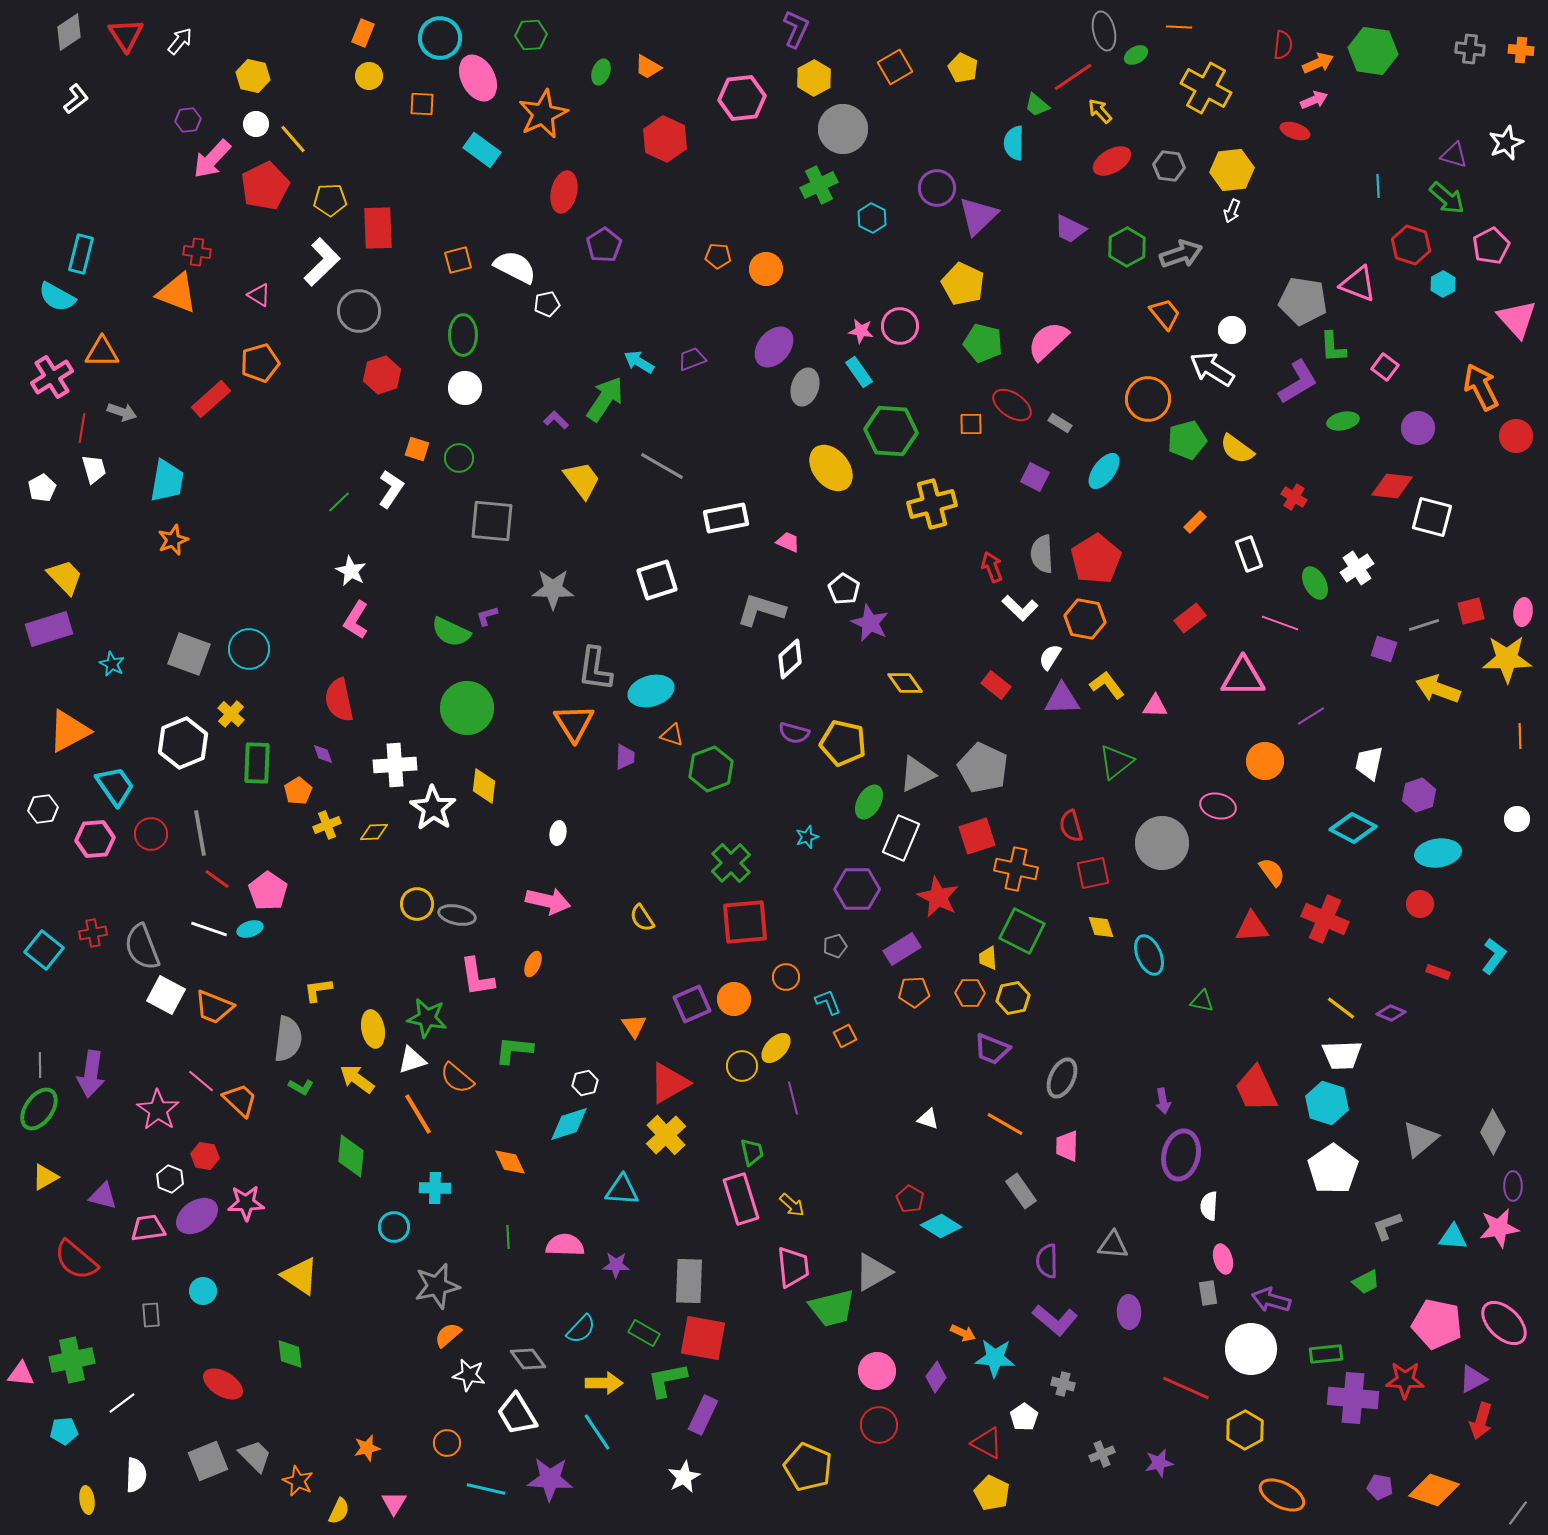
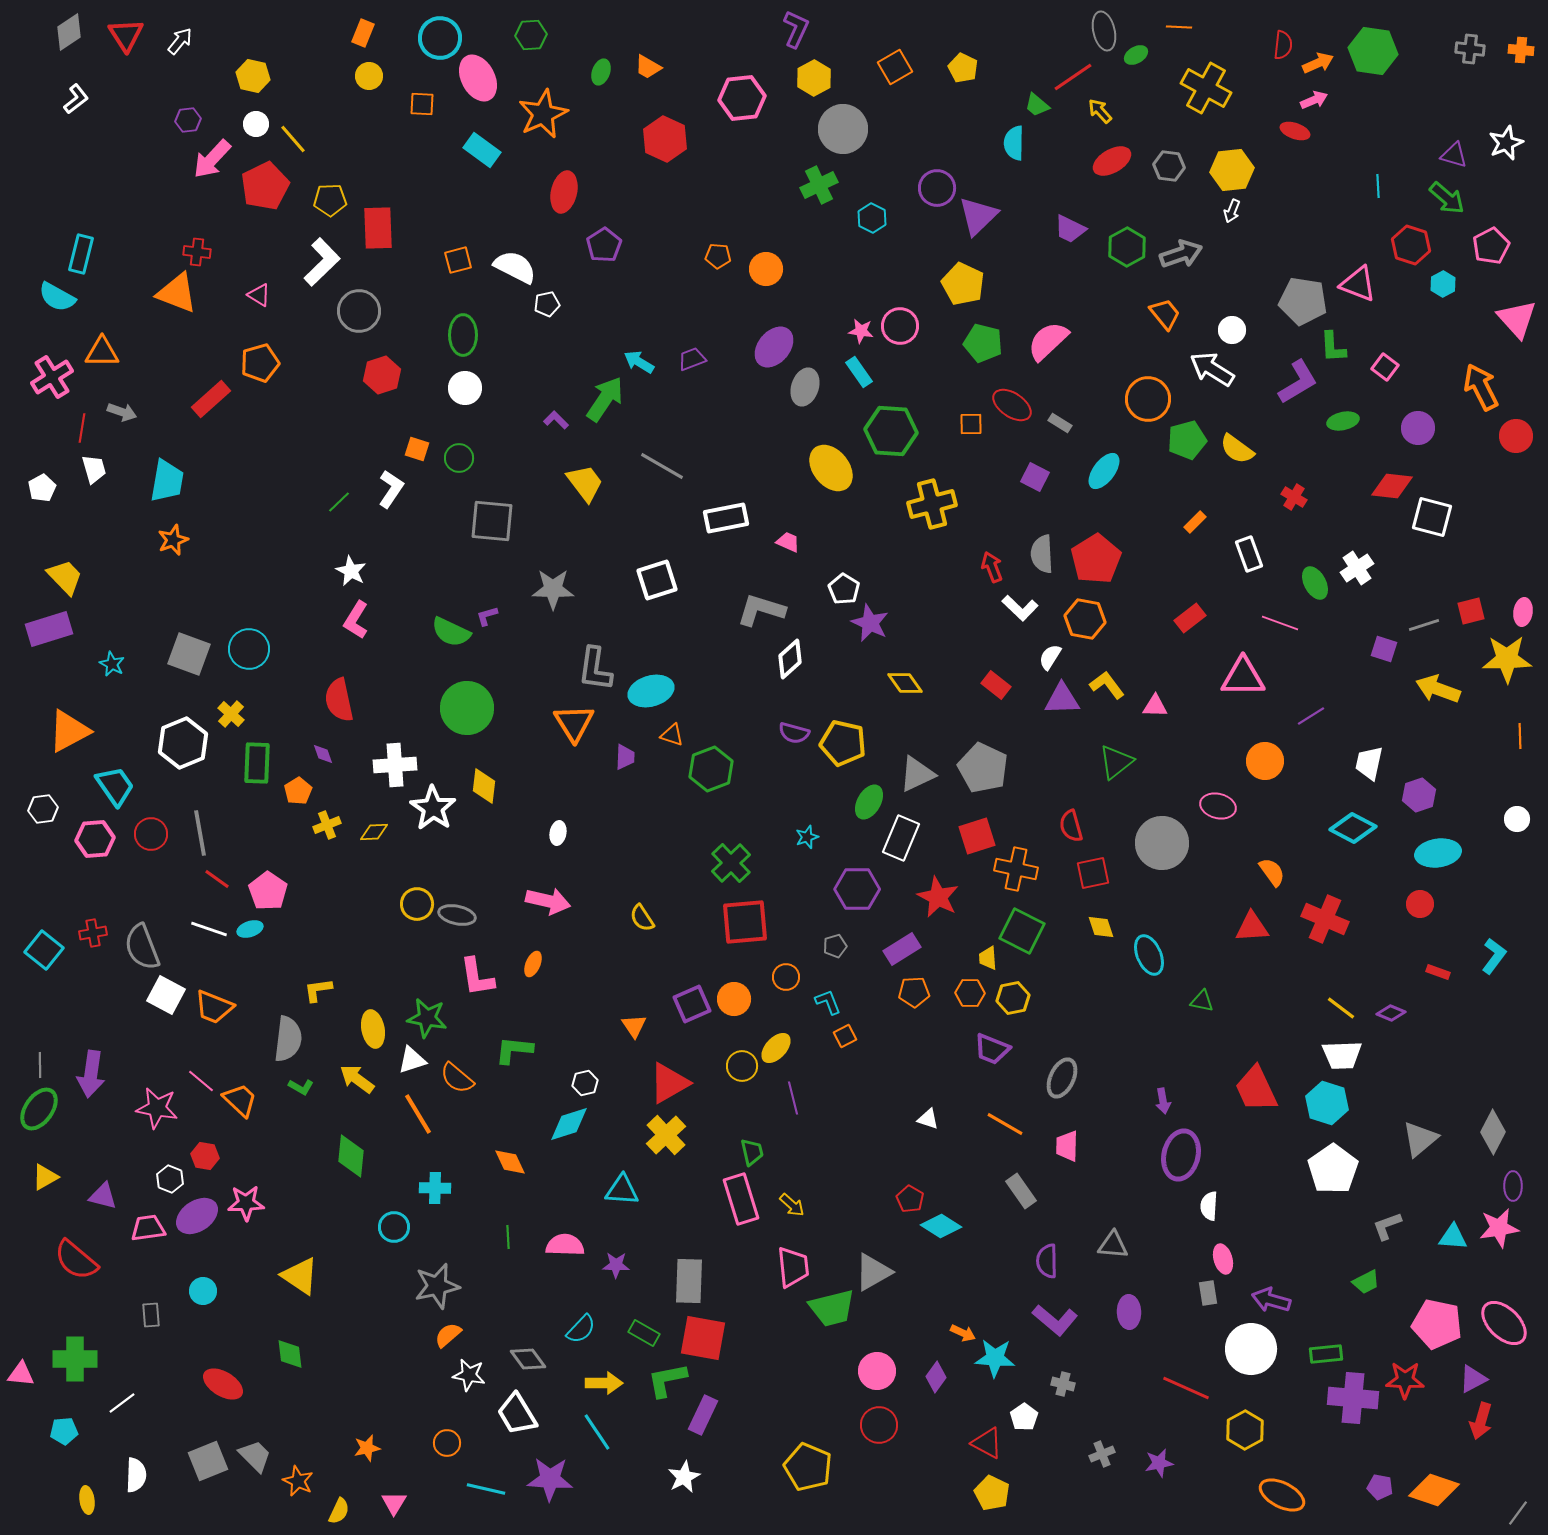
yellow trapezoid at (582, 480): moved 3 px right, 3 px down
pink star at (158, 1110): moved 1 px left, 2 px up; rotated 24 degrees counterclockwise
green cross at (72, 1360): moved 3 px right, 1 px up; rotated 12 degrees clockwise
